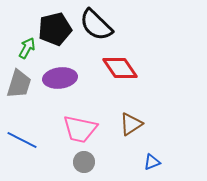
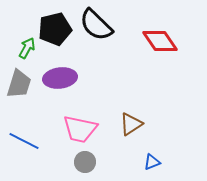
red diamond: moved 40 px right, 27 px up
blue line: moved 2 px right, 1 px down
gray circle: moved 1 px right
